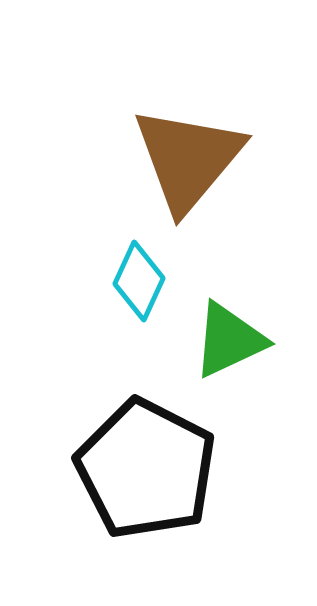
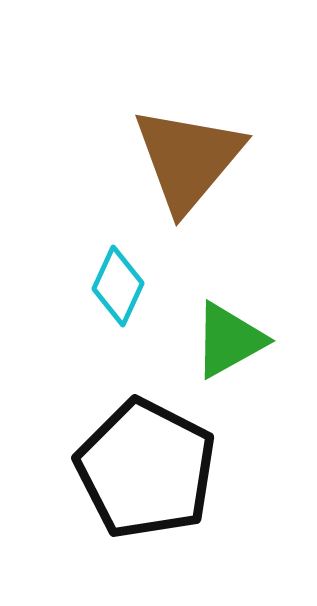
cyan diamond: moved 21 px left, 5 px down
green triangle: rotated 4 degrees counterclockwise
